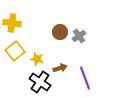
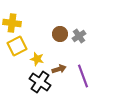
brown circle: moved 2 px down
yellow square: moved 2 px right, 5 px up; rotated 12 degrees clockwise
brown arrow: moved 1 px left, 1 px down
purple line: moved 2 px left, 2 px up
